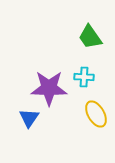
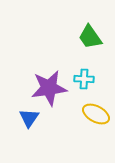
cyan cross: moved 2 px down
purple star: rotated 9 degrees counterclockwise
yellow ellipse: rotated 32 degrees counterclockwise
